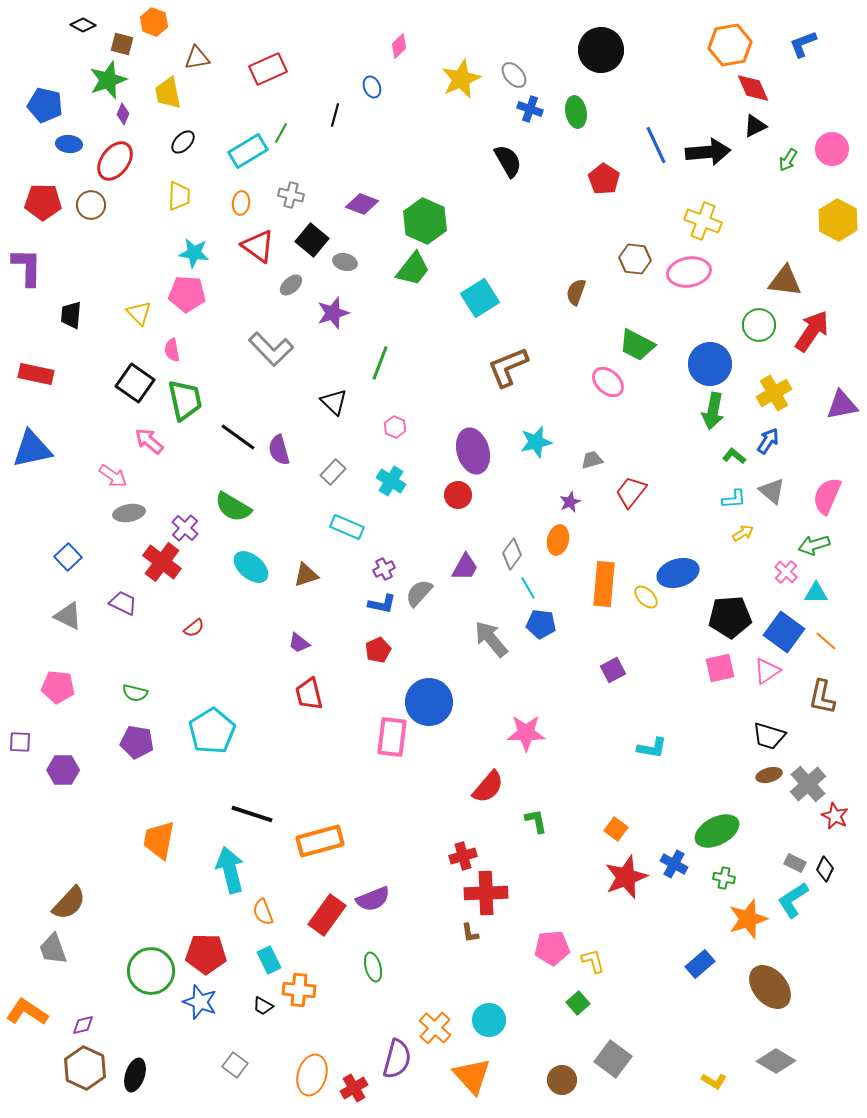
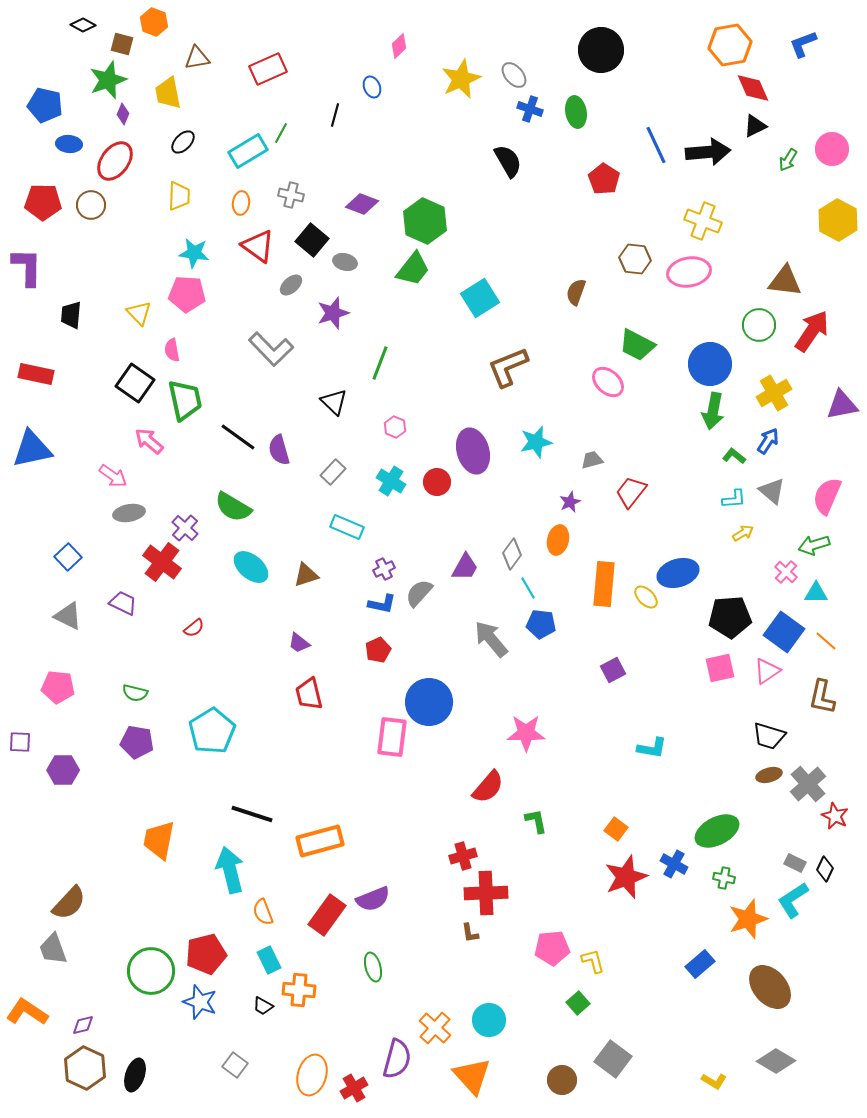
red circle at (458, 495): moved 21 px left, 13 px up
red pentagon at (206, 954): rotated 15 degrees counterclockwise
